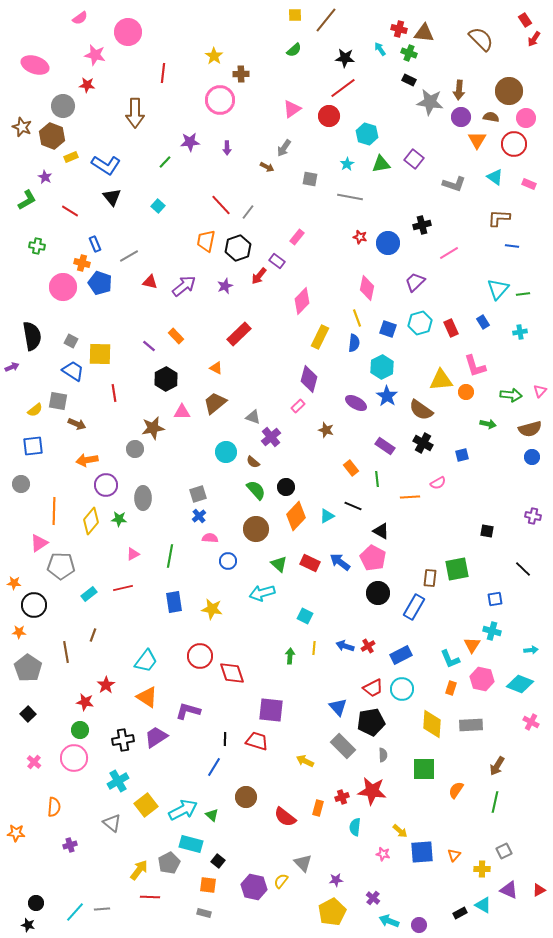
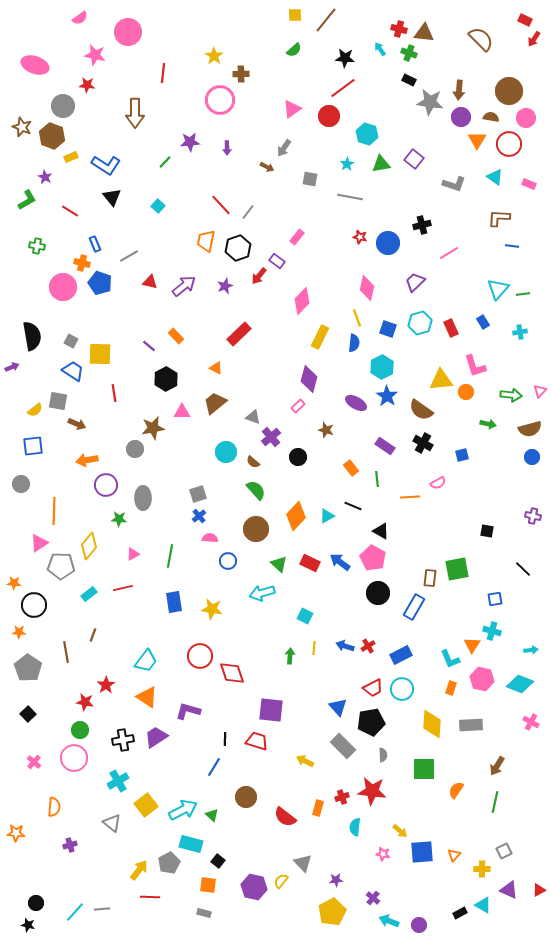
red rectangle at (525, 20): rotated 32 degrees counterclockwise
red circle at (514, 144): moved 5 px left
black circle at (286, 487): moved 12 px right, 30 px up
yellow diamond at (91, 521): moved 2 px left, 25 px down
